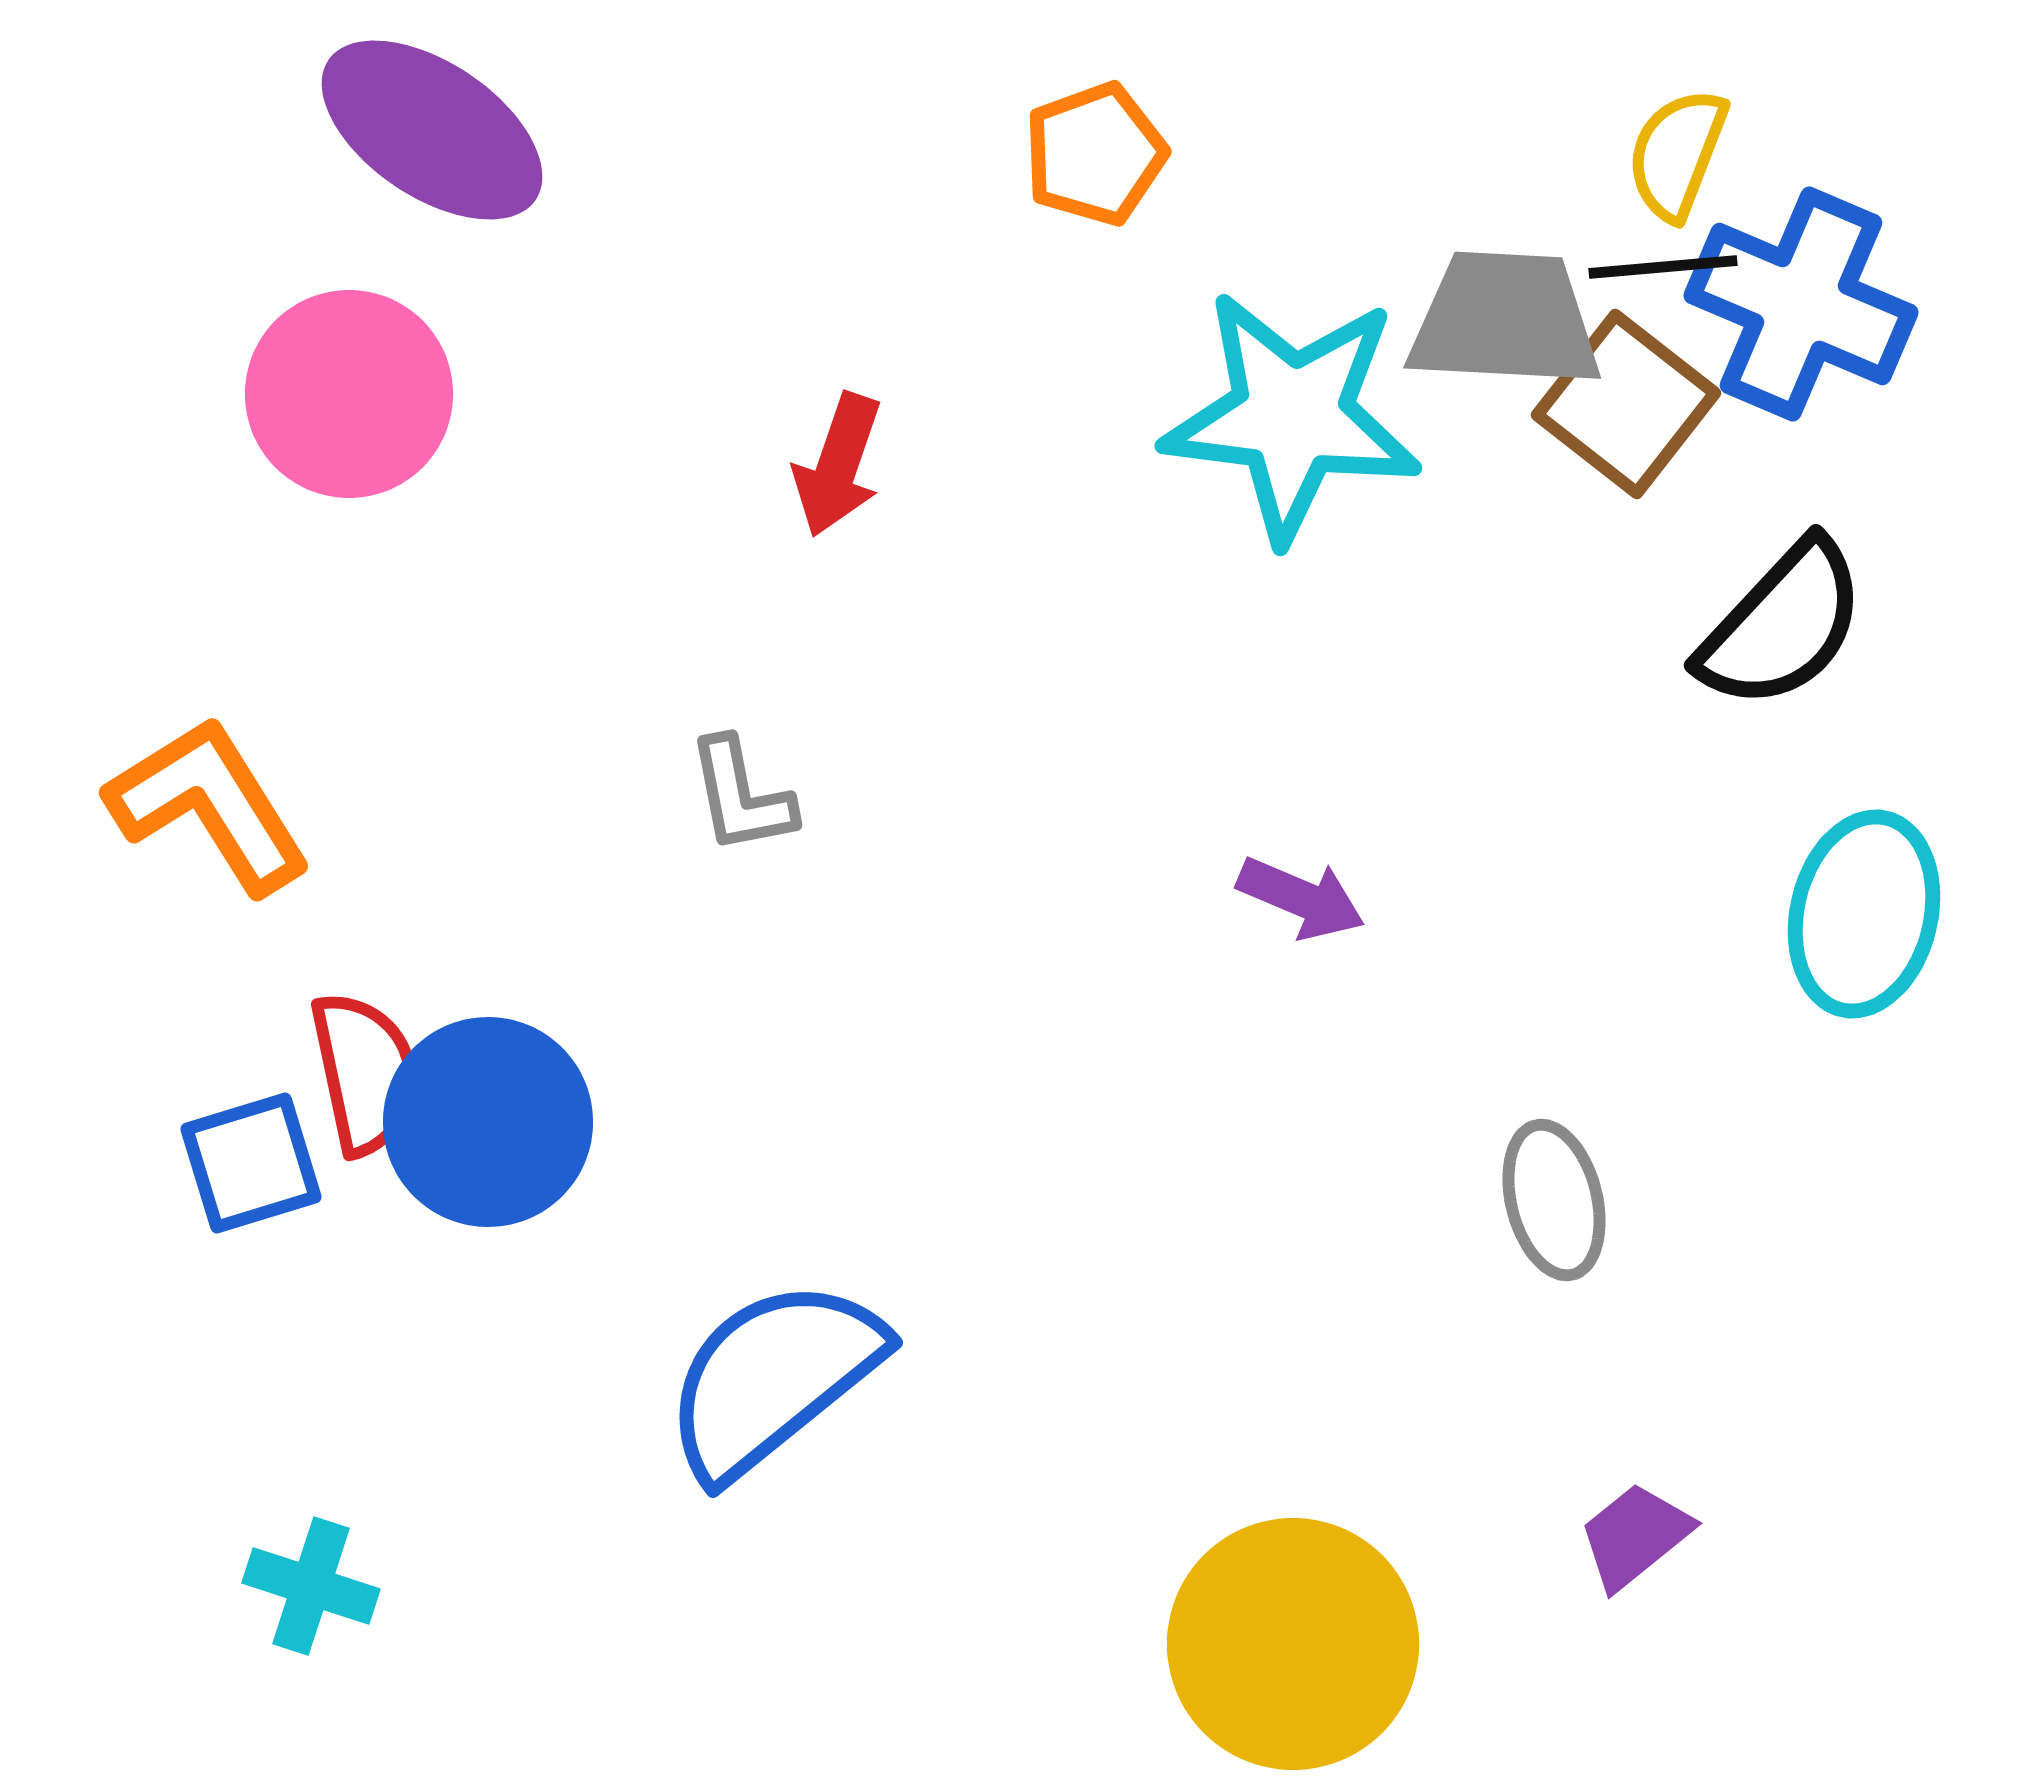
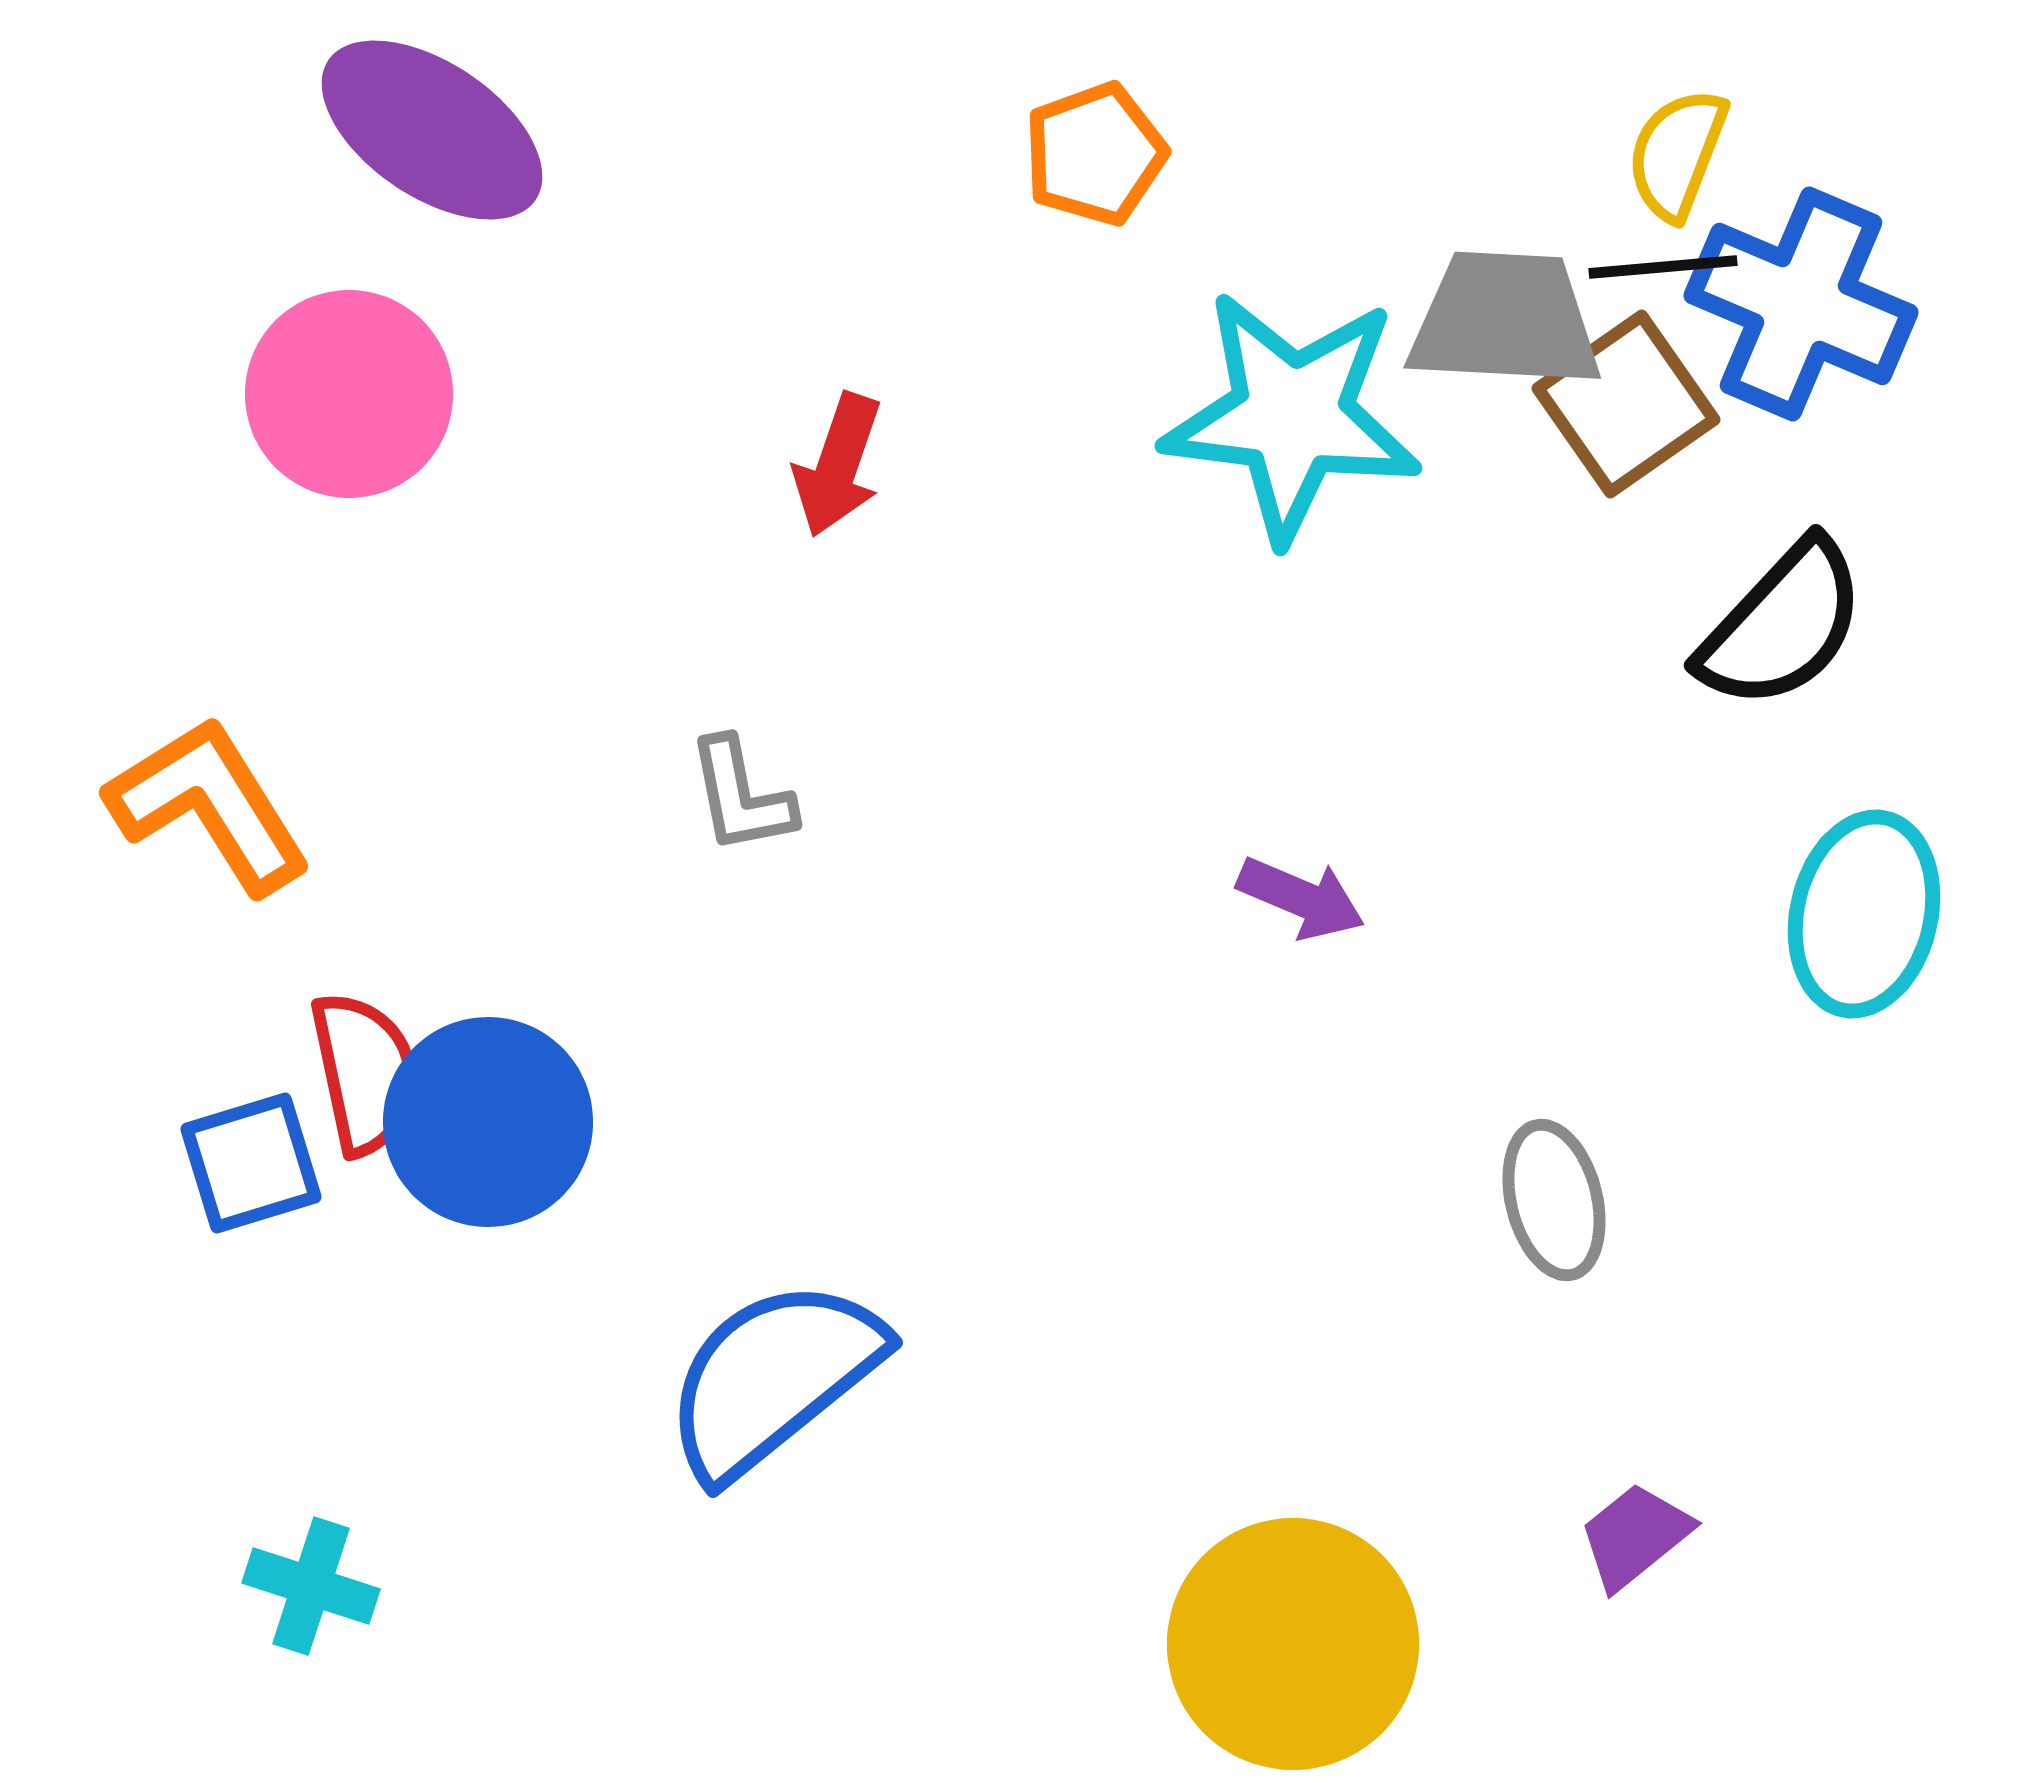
brown square: rotated 17 degrees clockwise
